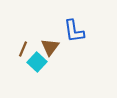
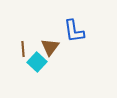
brown line: rotated 28 degrees counterclockwise
